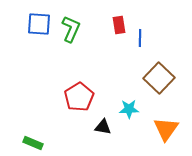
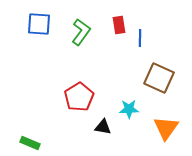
green L-shape: moved 10 px right, 3 px down; rotated 12 degrees clockwise
brown square: rotated 20 degrees counterclockwise
orange triangle: moved 1 px up
green rectangle: moved 3 px left
